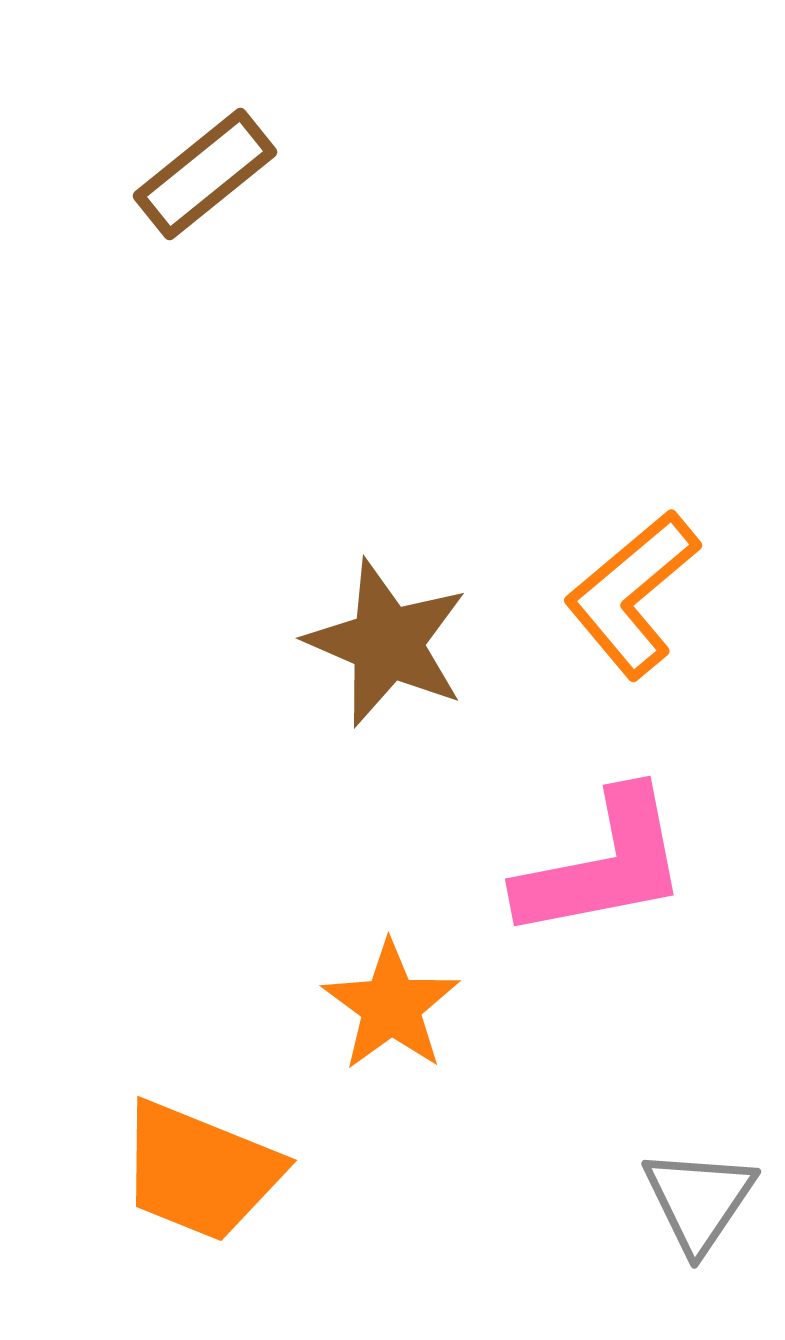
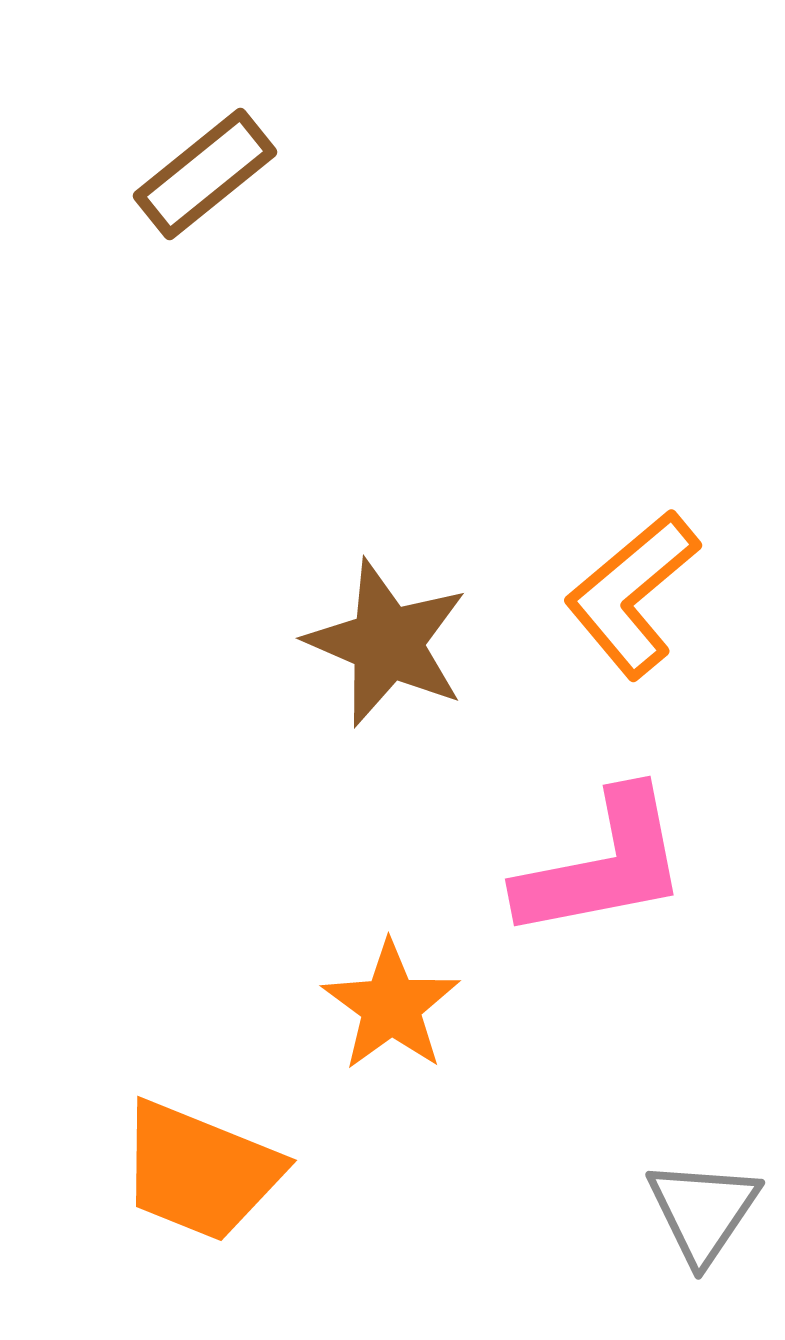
gray triangle: moved 4 px right, 11 px down
